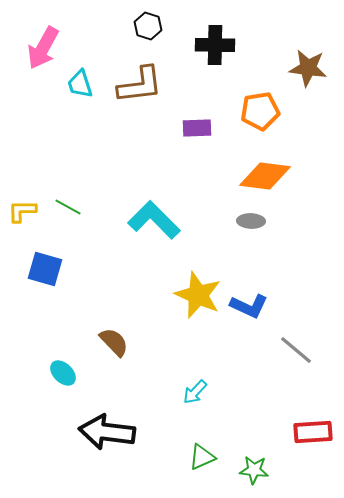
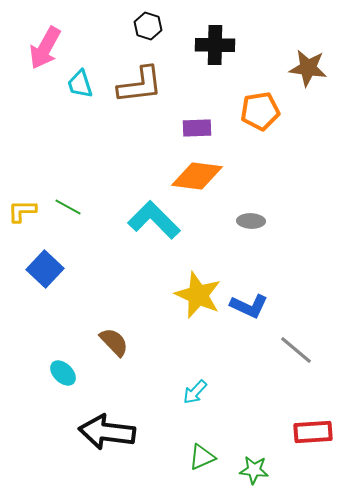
pink arrow: moved 2 px right
orange diamond: moved 68 px left
blue square: rotated 27 degrees clockwise
